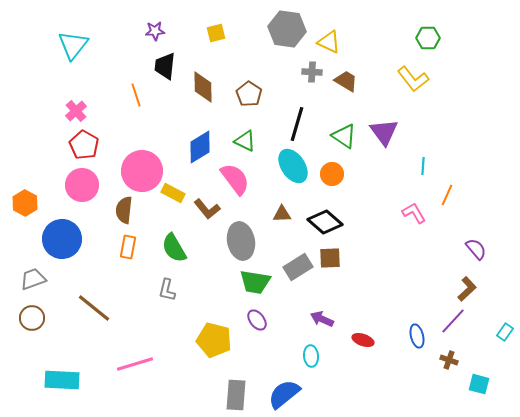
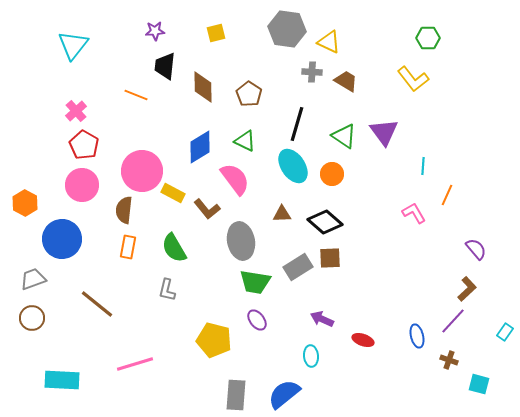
orange line at (136, 95): rotated 50 degrees counterclockwise
brown line at (94, 308): moved 3 px right, 4 px up
